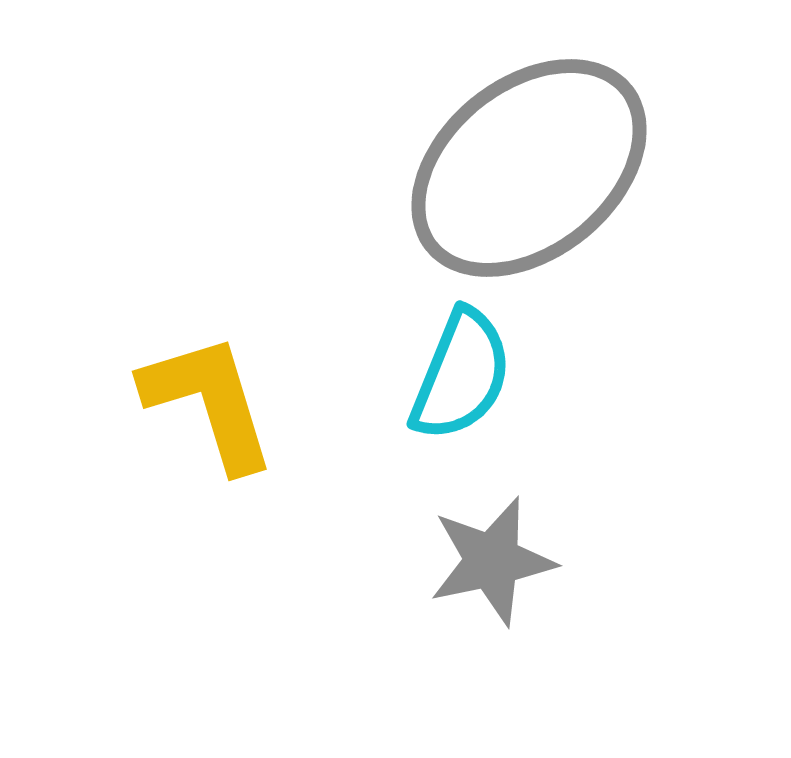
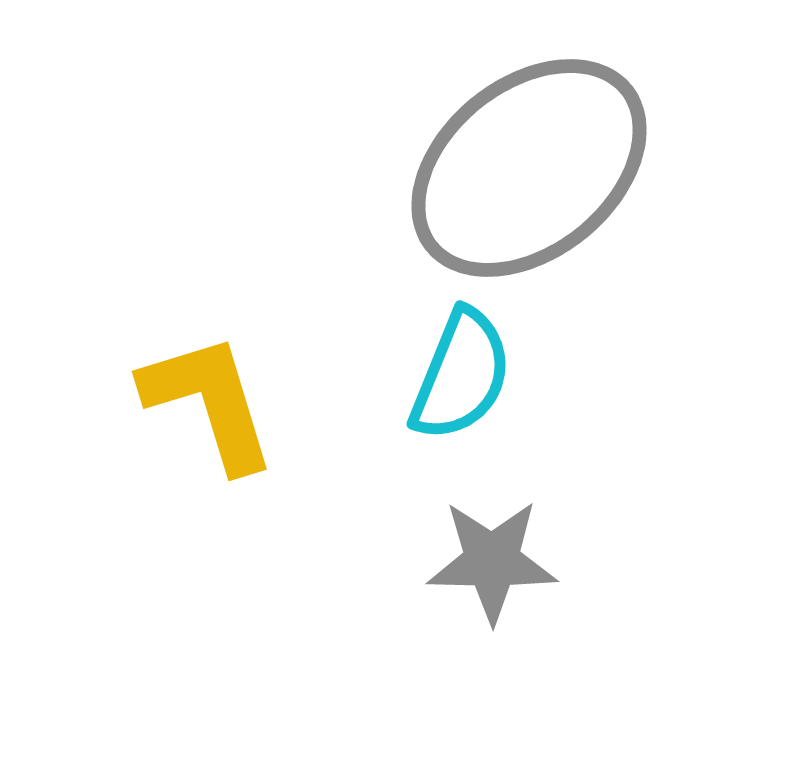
gray star: rotated 13 degrees clockwise
